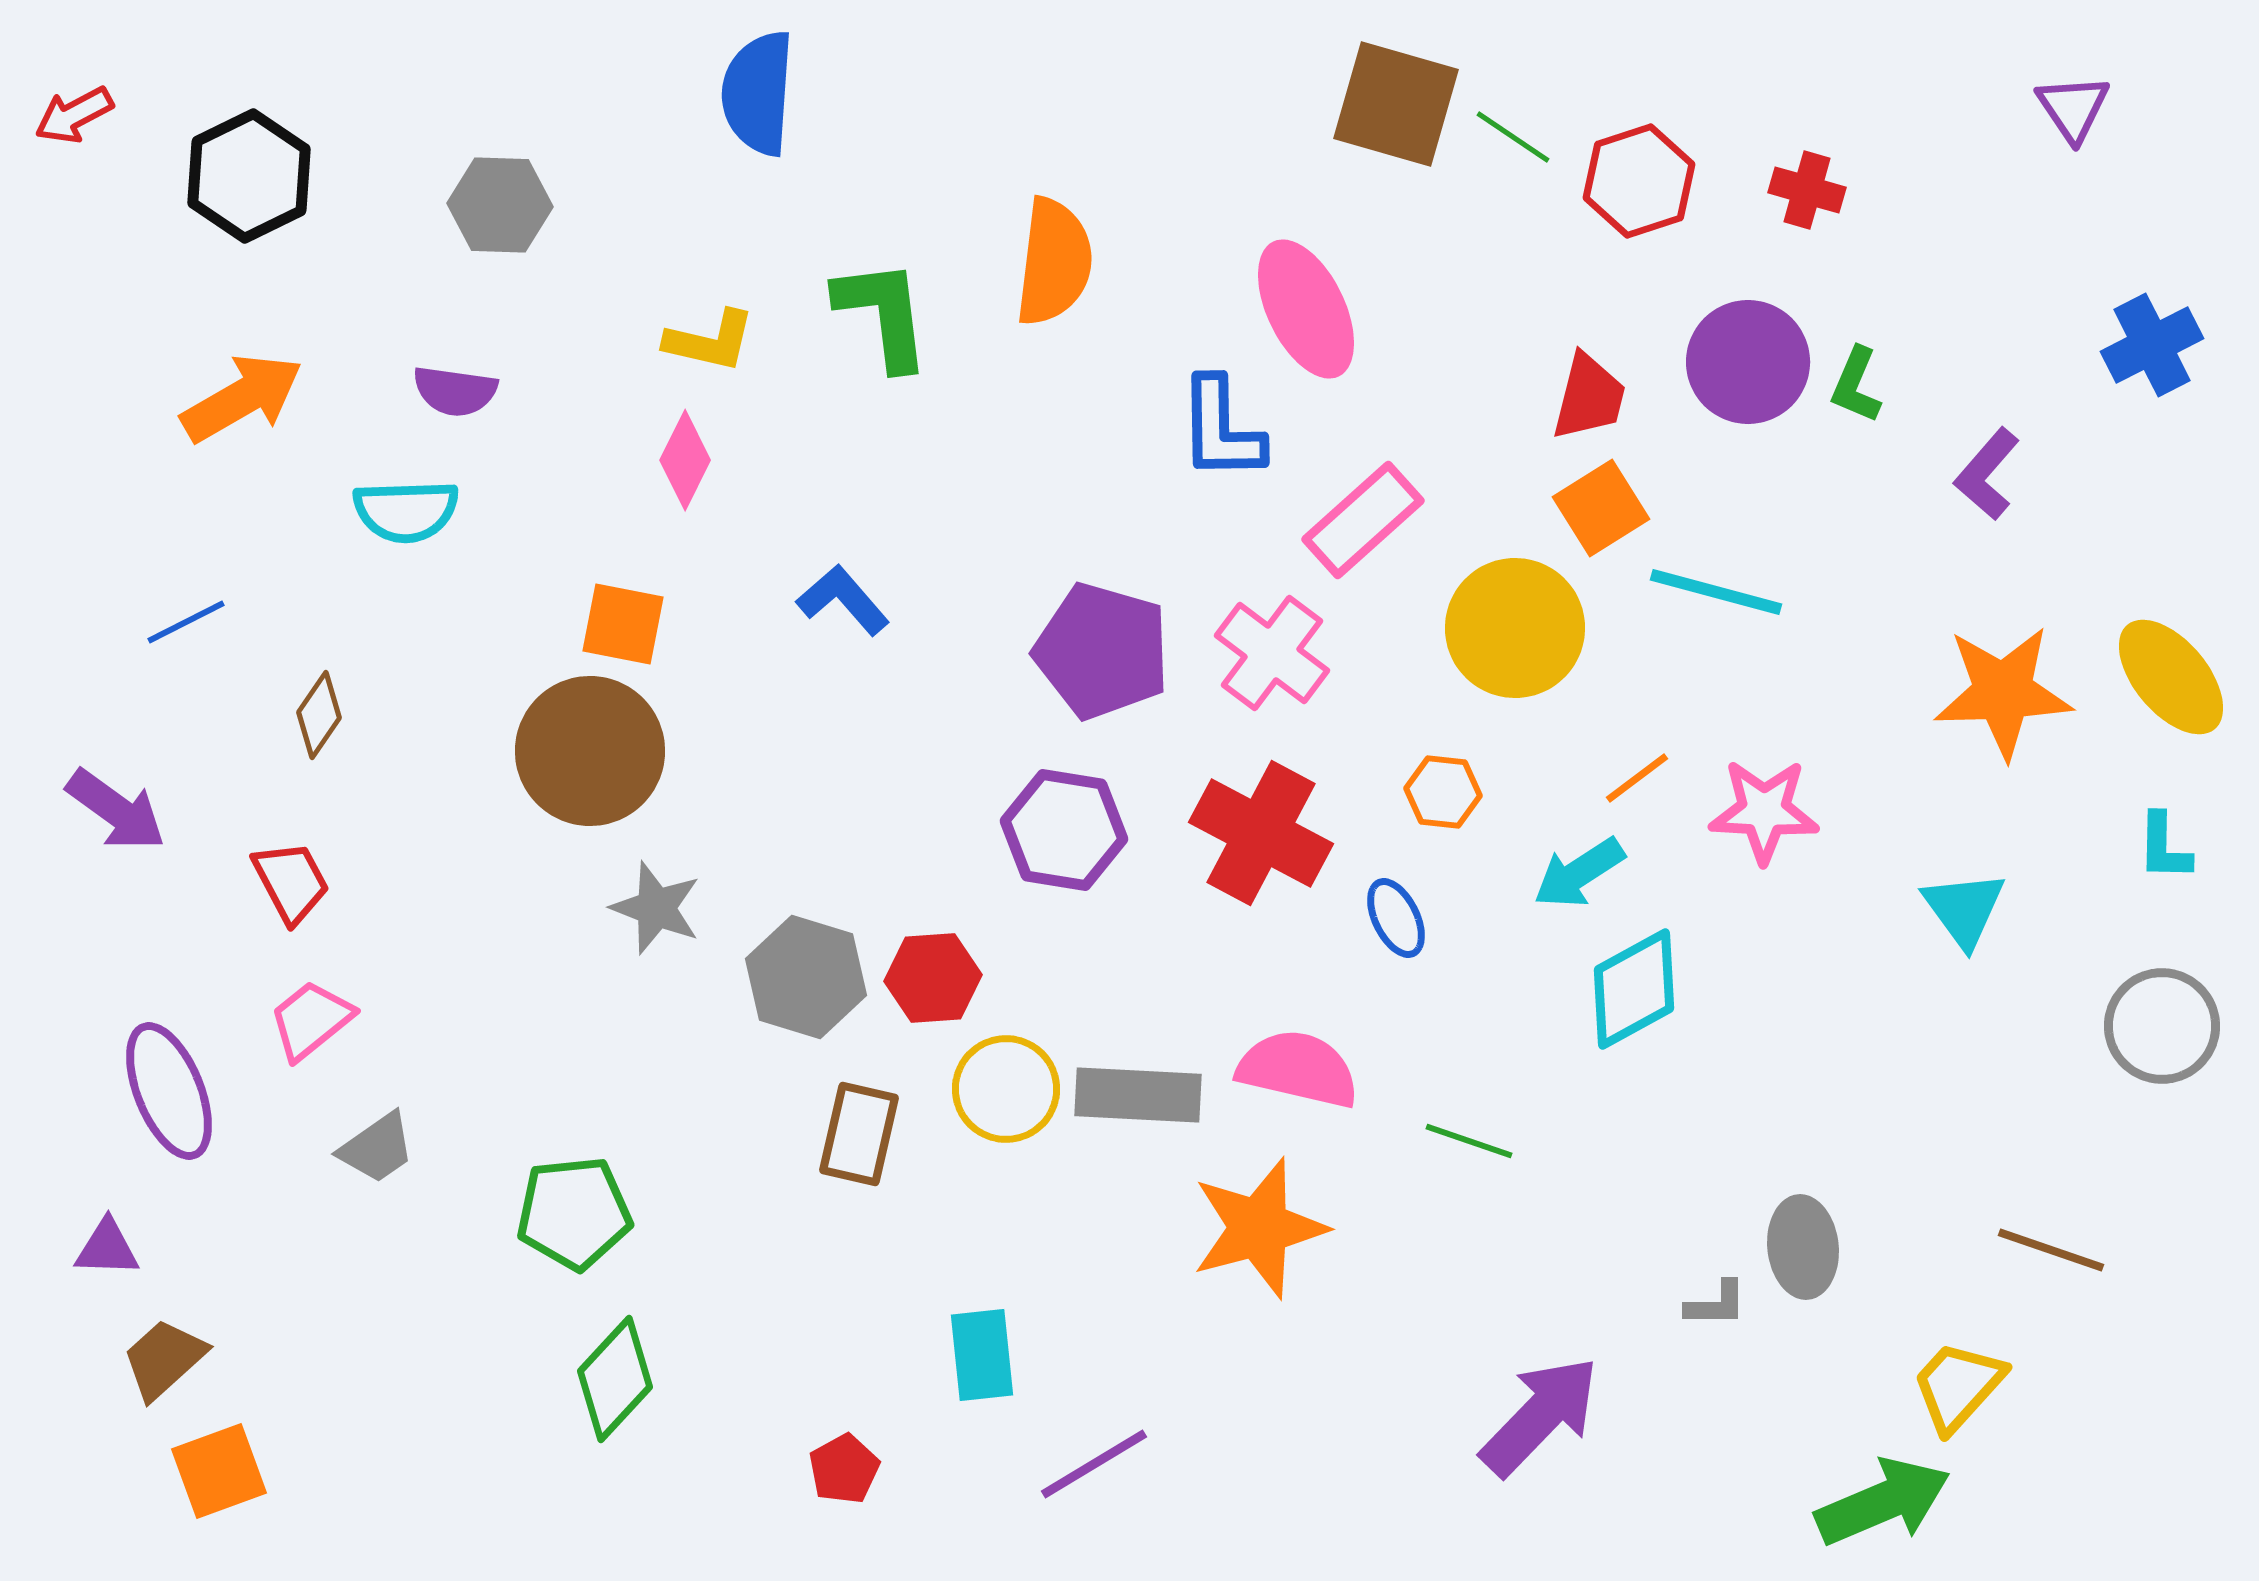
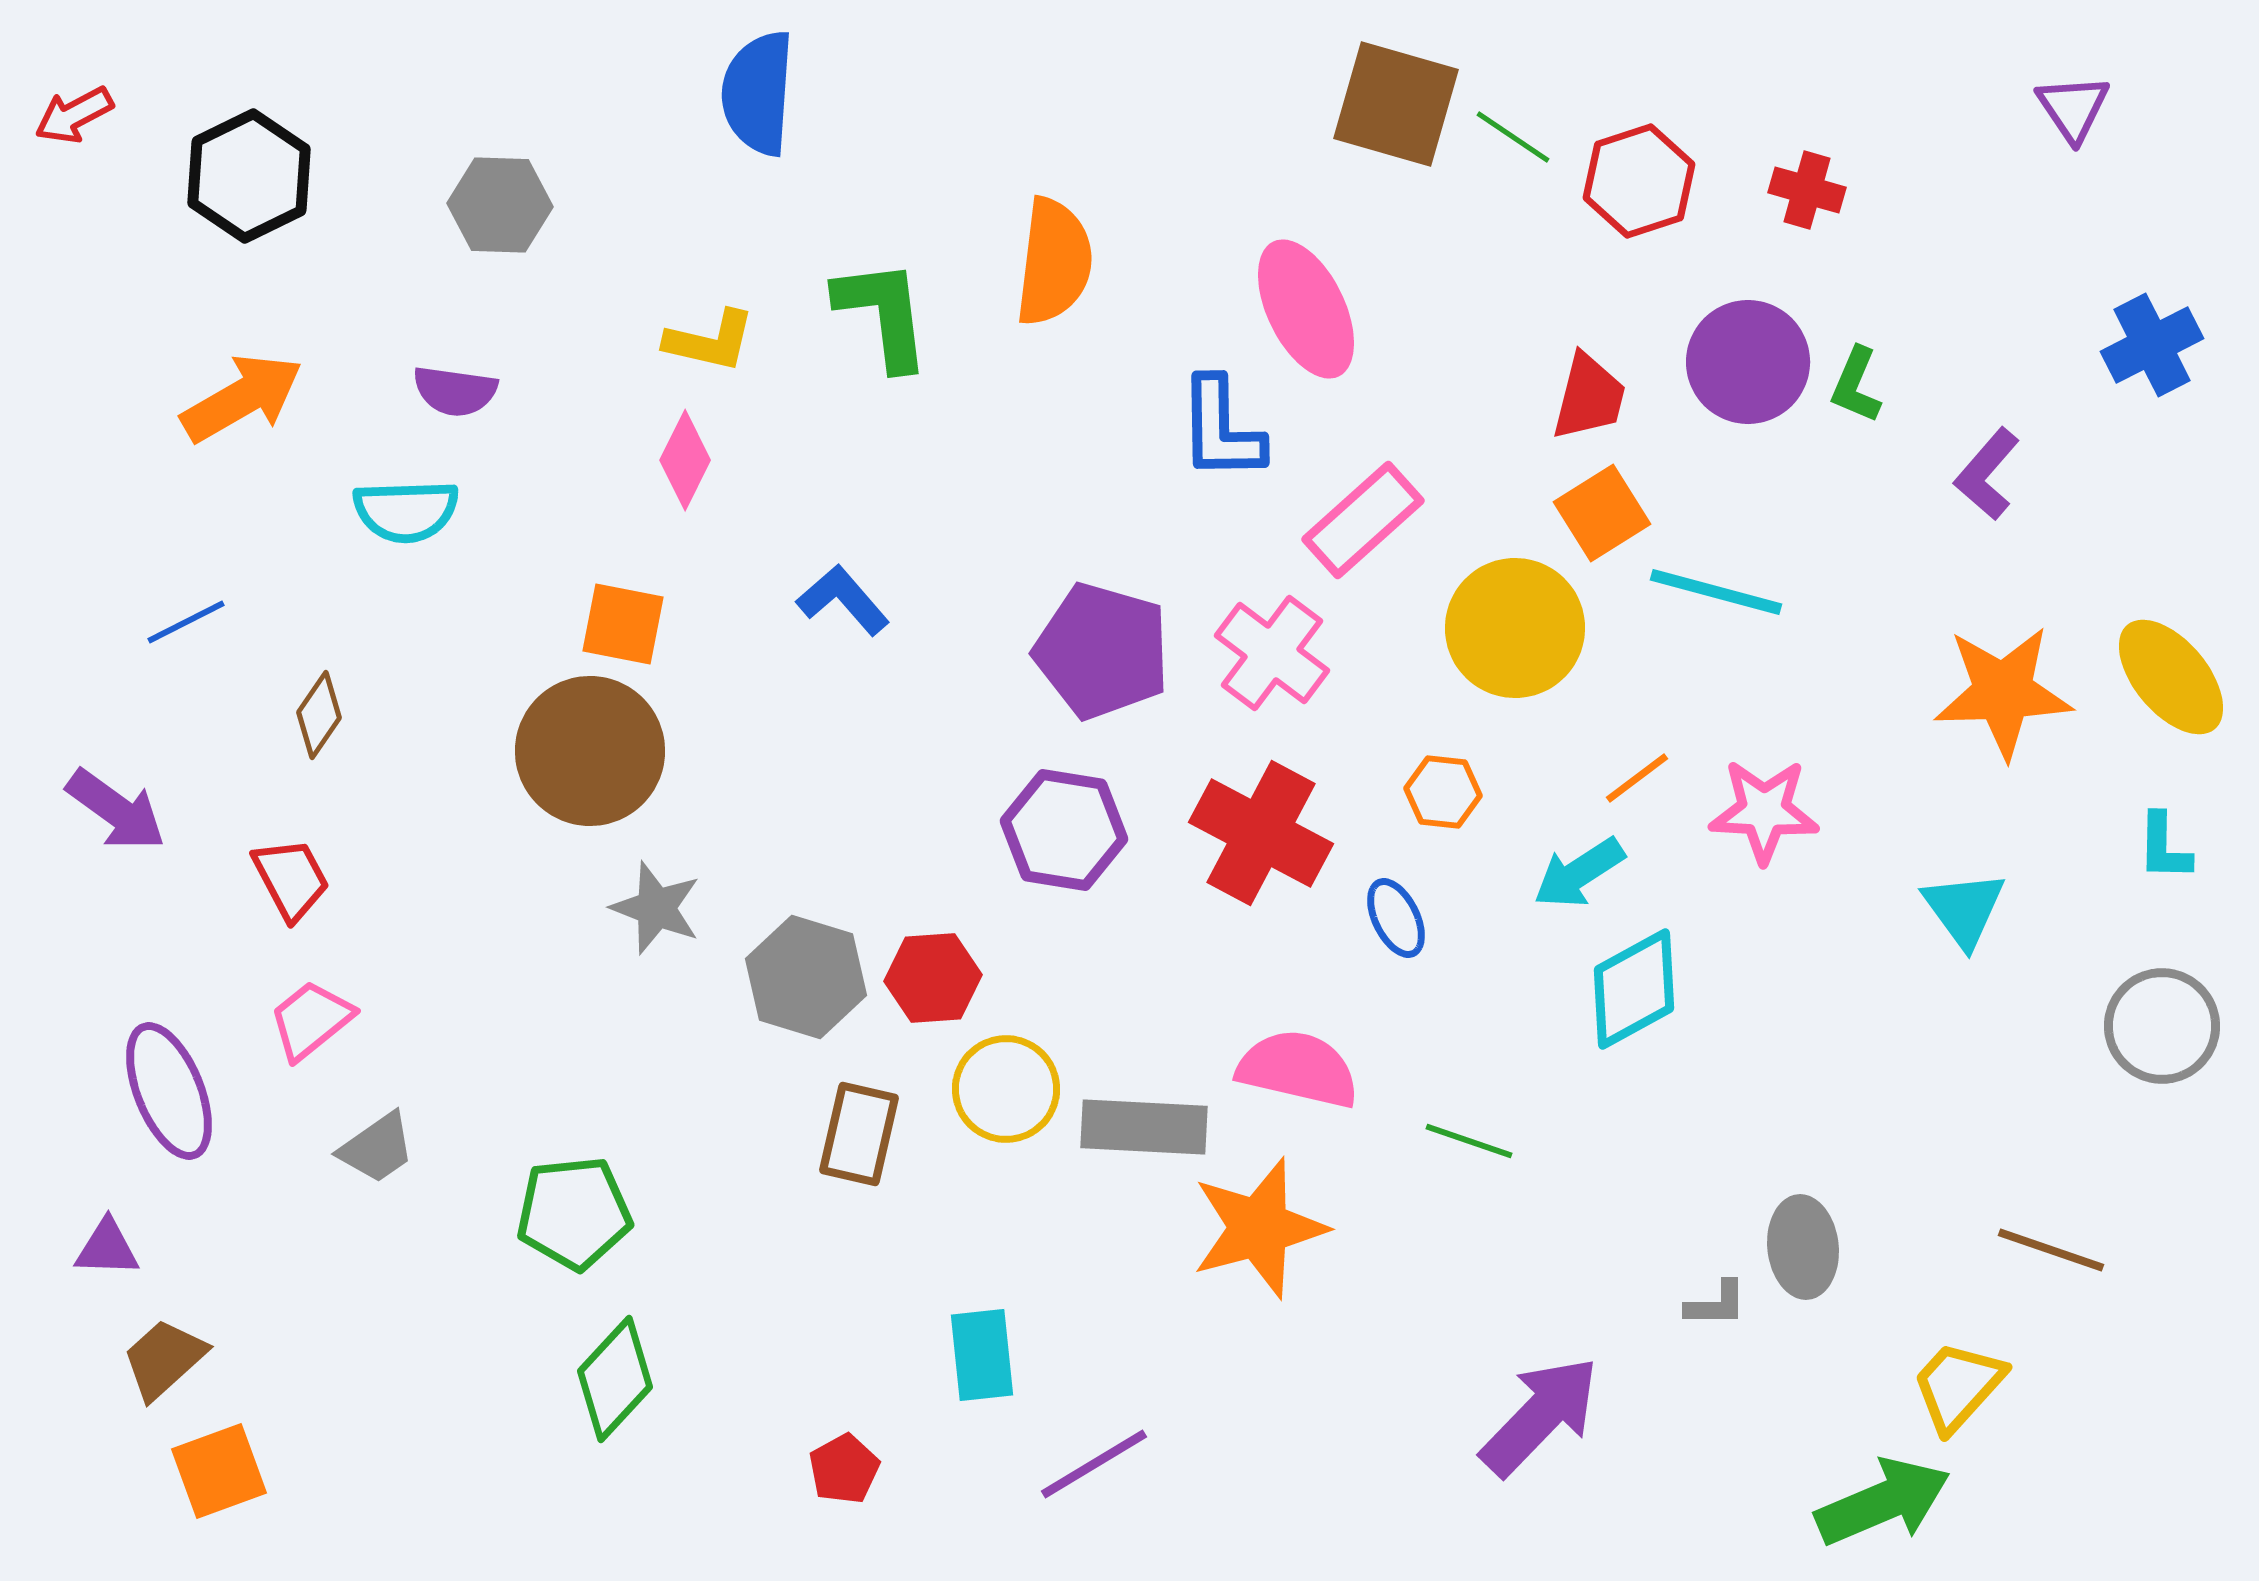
orange square at (1601, 508): moved 1 px right, 5 px down
red trapezoid at (291, 882): moved 3 px up
gray rectangle at (1138, 1095): moved 6 px right, 32 px down
